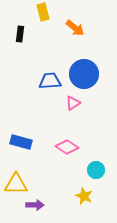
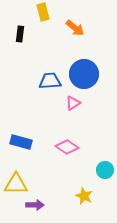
cyan circle: moved 9 px right
